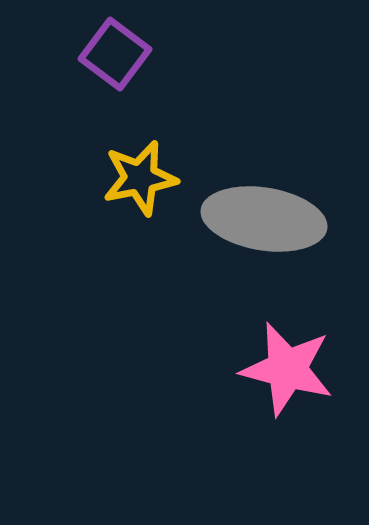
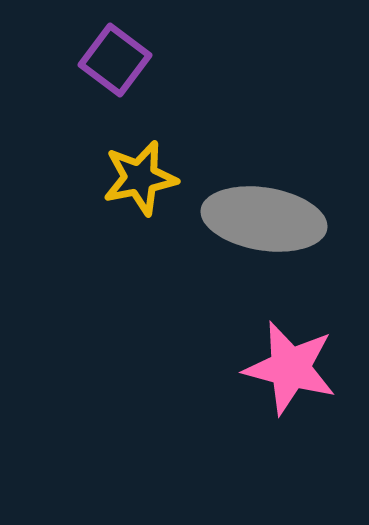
purple square: moved 6 px down
pink star: moved 3 px right, 1 px up
